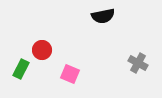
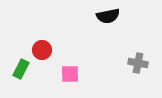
black semicircle: moved 5 px right
gray cross: rotated 18 degrees counterclockwise
pink square: rotated 24 degrees counterclockwise
